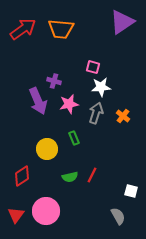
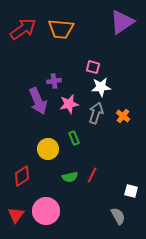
purple cross: rotated 24 degrees counterclockwise
yellow circle: moved 1 px right
